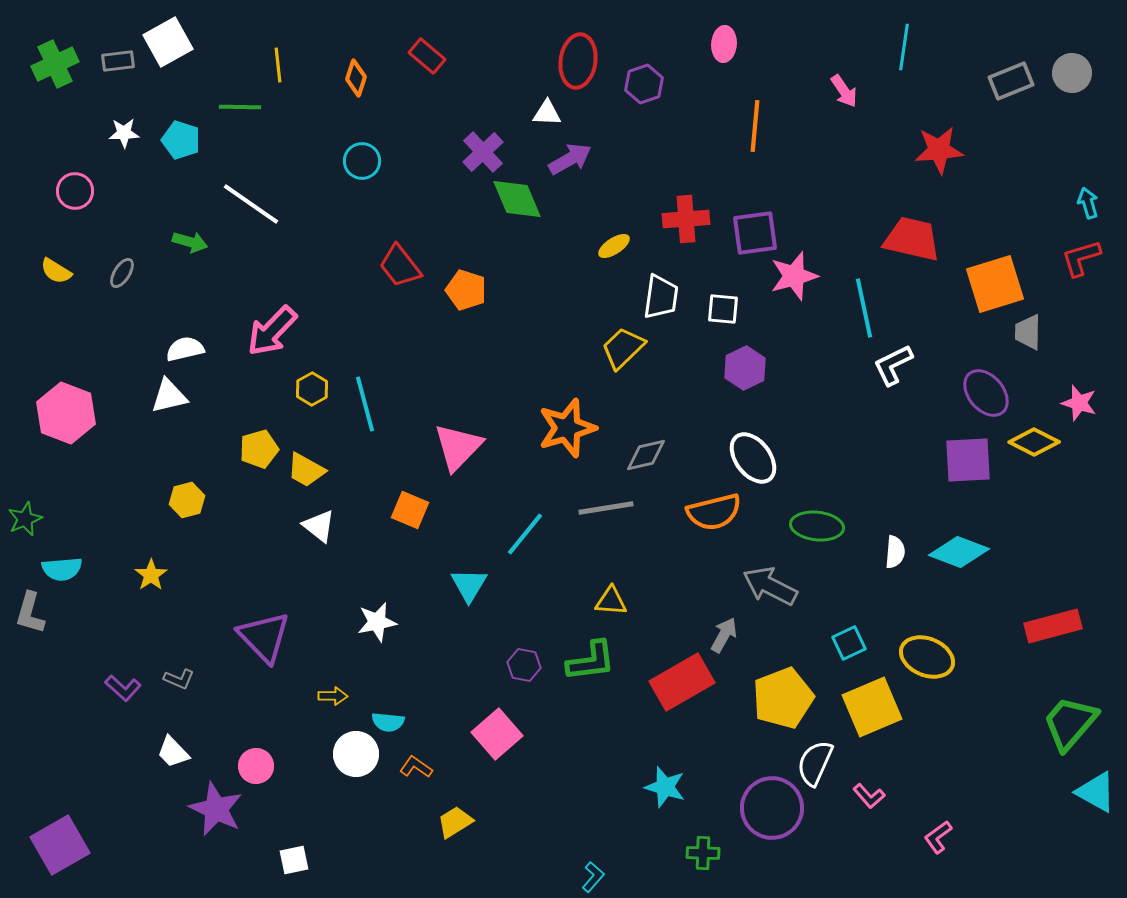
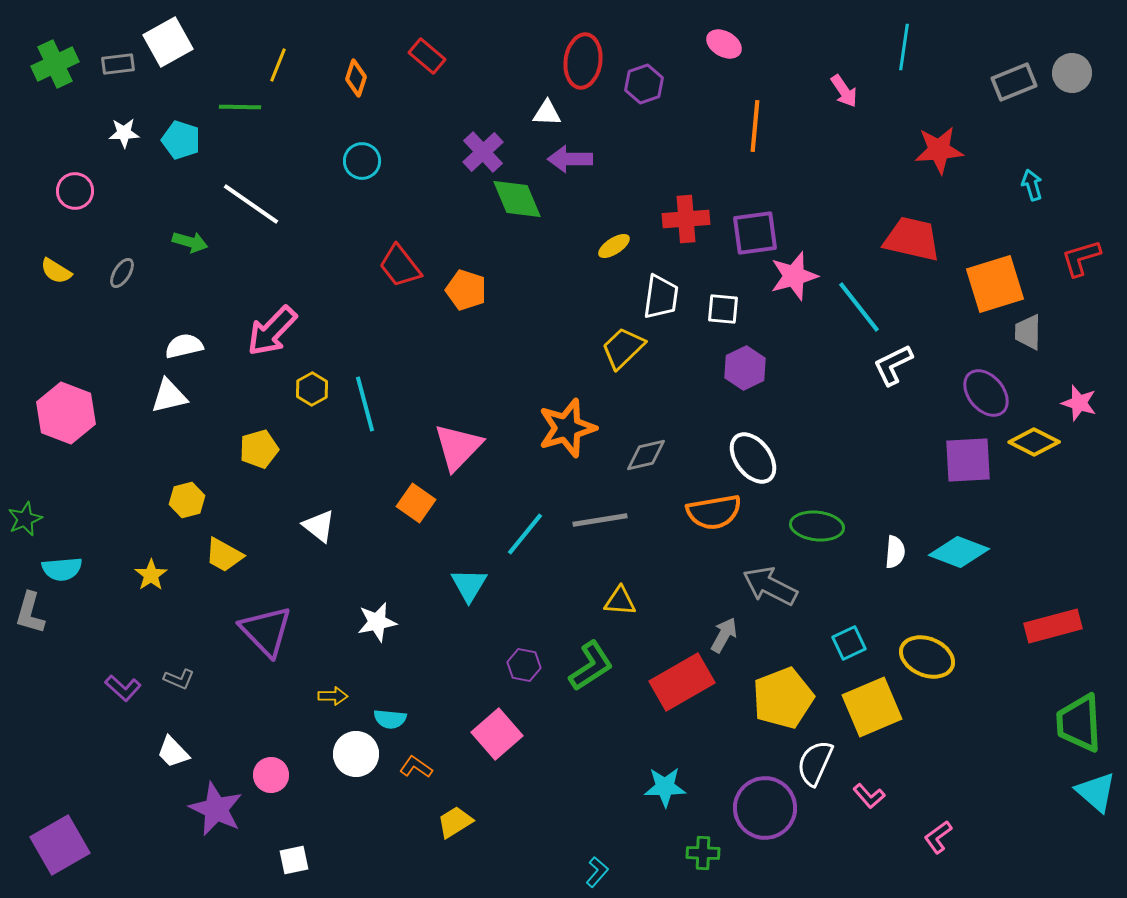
pink ellipse at (724, 44): rotated 64 degrees counterclockwise
gray rectangle at (118, 61): moved 3 px down
red ellipse at (578, 61): moved 5 px right
yellow line at (278, 65): rotated 28 degrees clockwise
gray rectangle at (1011, 81): moved 3 px right, 1 px down
purple arrow at (570, 159): rotated 150 degrees counterclockwise
cyan arrow at (1088, 203): moved 56 px left, 18 px up
cyan line at (864, 308): moved 5 px left, 1 px up; rotated 26 degrees counterclockwise
white semicircle at (185, 349): moved 1 px left, 3 px up
yellow trapezoid at (306, 470): moved 82 px left, 85 px down
gray line at (606, 508): moved 6 px left, 12 px down
orange square at (410, 510): moved 6 px right, 7 px up; rotated 12 degrees clockwise
orange semicircle at (714, 512): rotated 4 degrees clockwise
yellow triangle at (611, 601): moved 9 px right
purple triangle at (264, 637): moved 2 px right, 6 px up
green L-shape at (591, 661): moved 5 px down; rotated 26 degrees counterclockwise
cyan semicircle at (388, 722): moved 2 px right, 3 px up
green trapezoid at (1070, 723): moved 9 px right; rotated 44 degrees counterclockwise
pink circle at (256, 766): moved 15 px right, 9 px down
cyan star at (665, 787): rotated 18 degrees counterclockwise
cyan triangle at (1096, 792): rotated 12 degrees clockwise
purple circle at (772, 808): moved 7 px left
cyan L-shape at (593, 877): moved 4 px right, 5 px up
